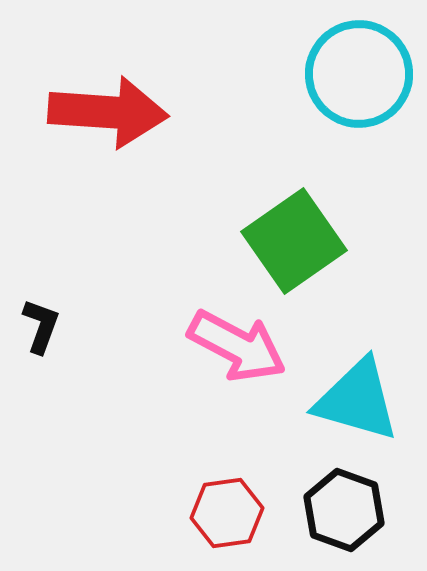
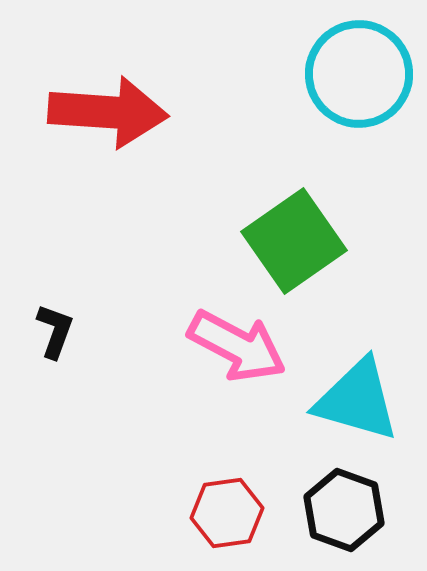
black L-shape: moved 14 px right, 5 px down
